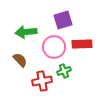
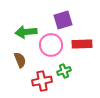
pink circle: moved 3 px left, 2 px up
brown semicircle: rotated 21 degrees clockwise
